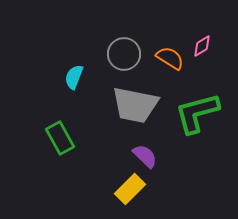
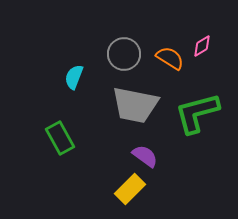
purple semicircle: rotated 8 degrees counterclockwise
